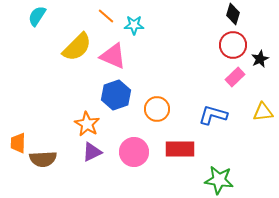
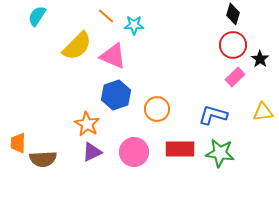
yellow semicircle: moved 1 px up
black star: rotated 12 degrees counterclockwise
green star: moved 1 px right, 27 px up
